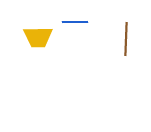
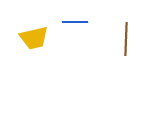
yellow trapezoid: moved 4 px left, 1 px down; rotated 12 degrees counterclockwise
